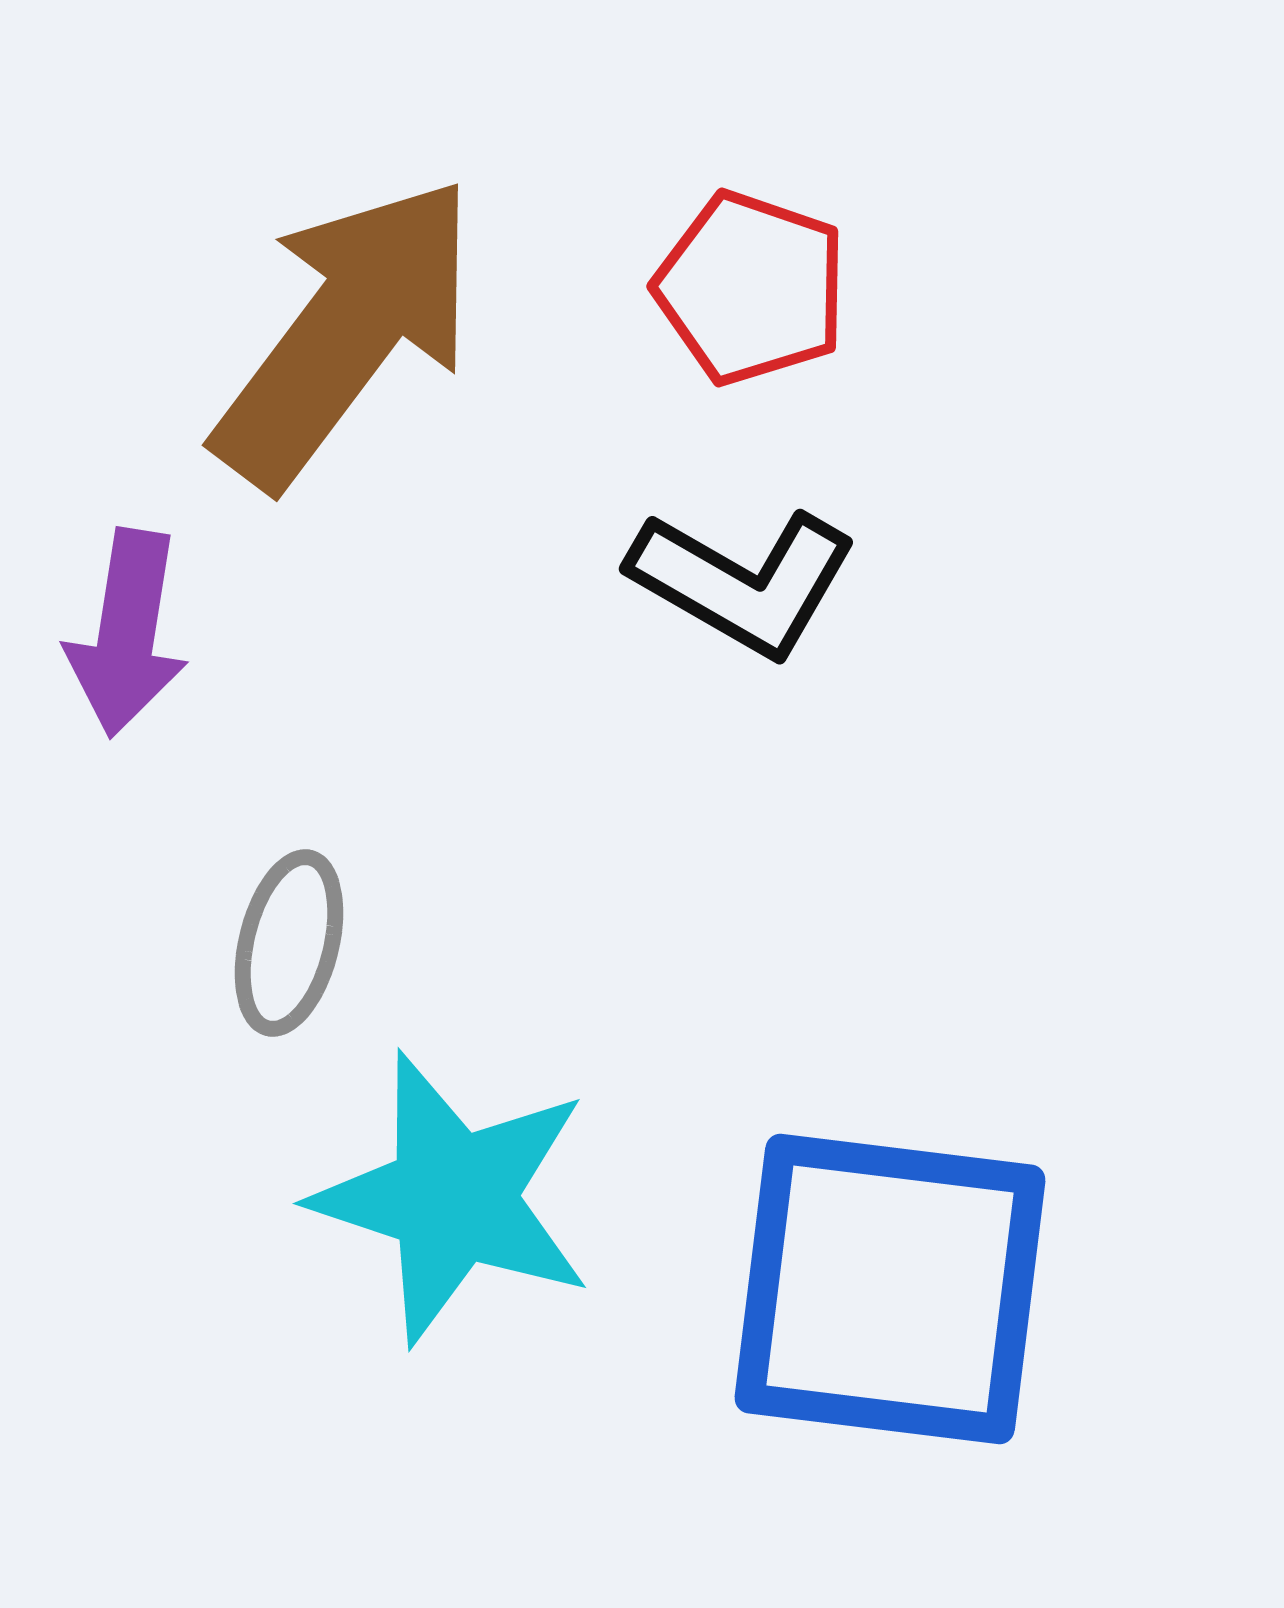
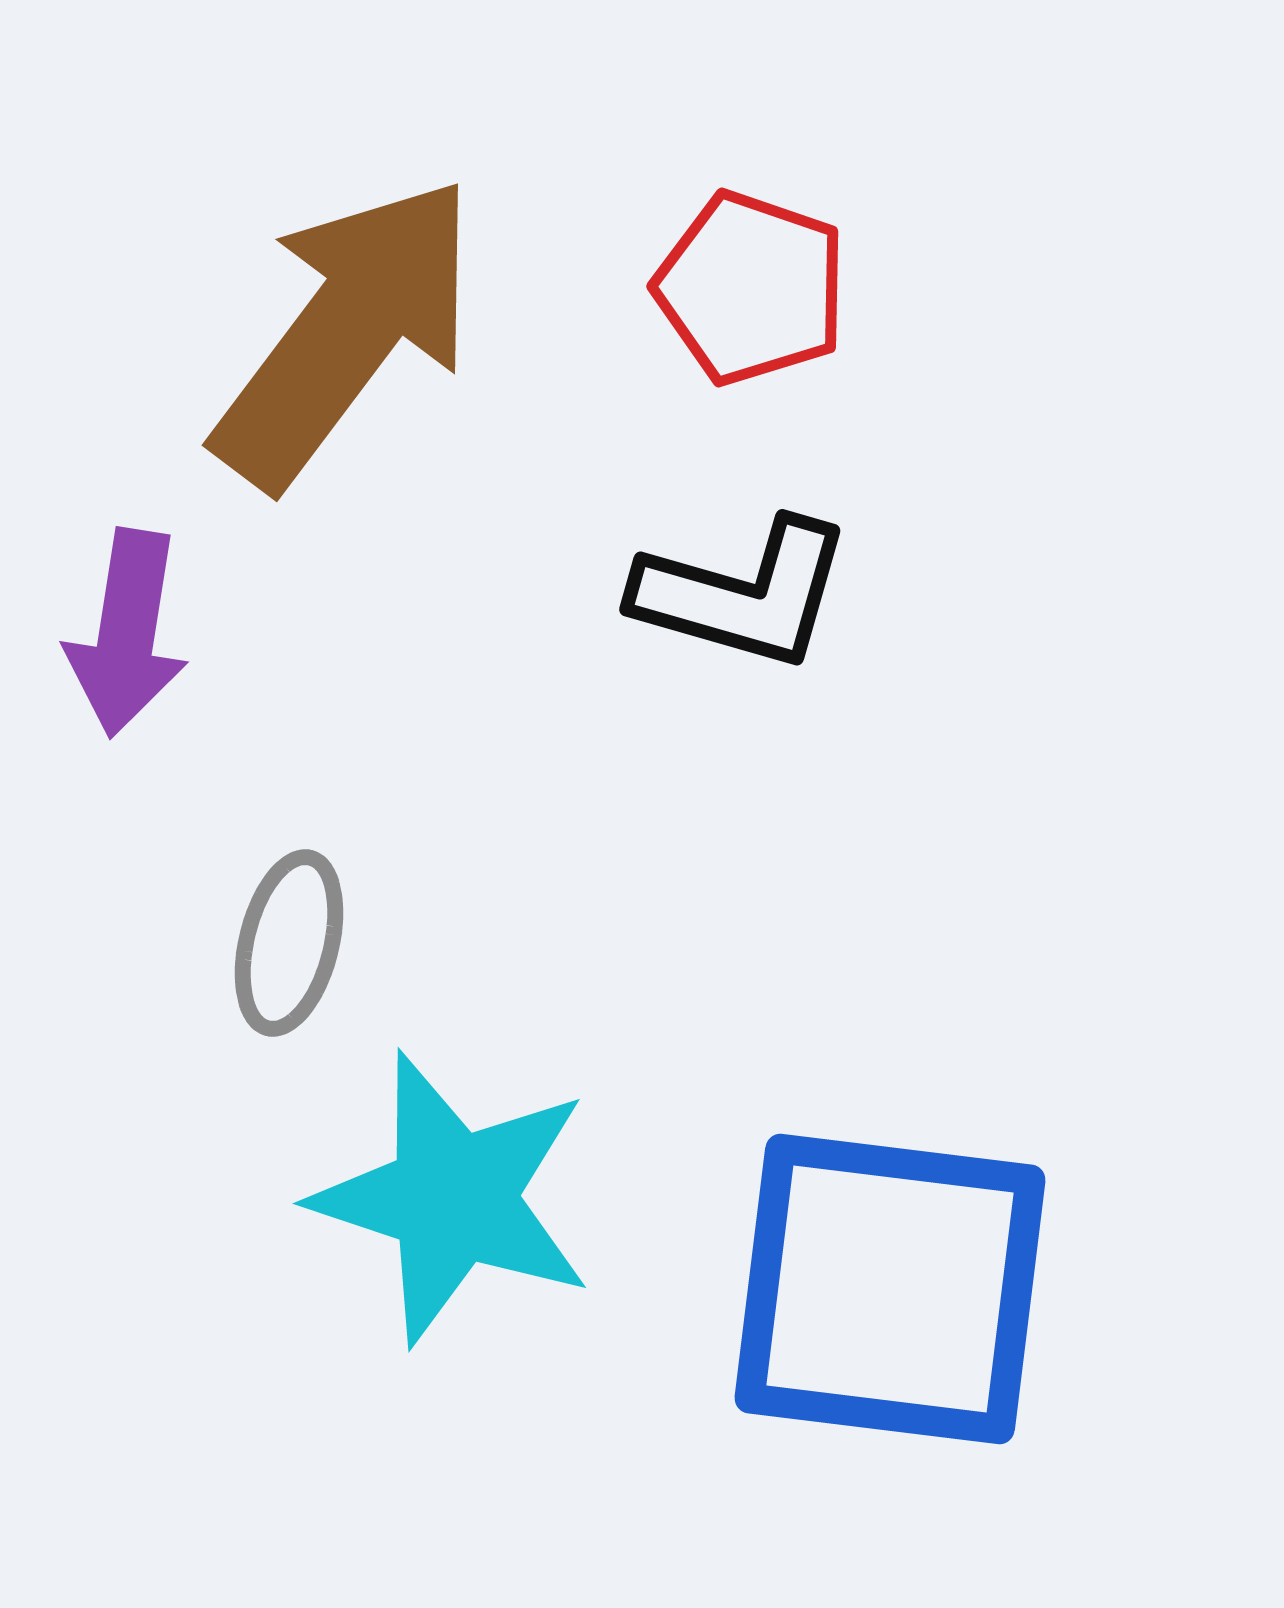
black L-shape: moved 12 px down; rotated 14 degrees counterclockwise
